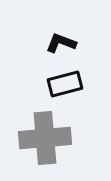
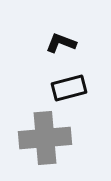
black rectangle: moved 4 px right, 4 px down
